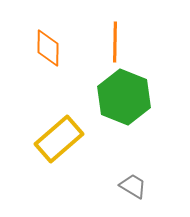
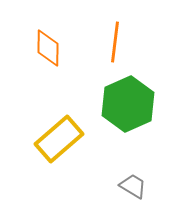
orange line: rotated 6 degrees clockwise
green hexagon: moved 4 px right, 7 px down; rotated 14 degrees clockwise
